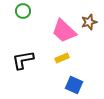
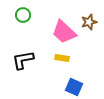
green circle: moved 4 px down
pink trapezoid: moved 1 px down
yellow rectangle: rotated 32 degrees clockwise
blue square: moved 2 px down
